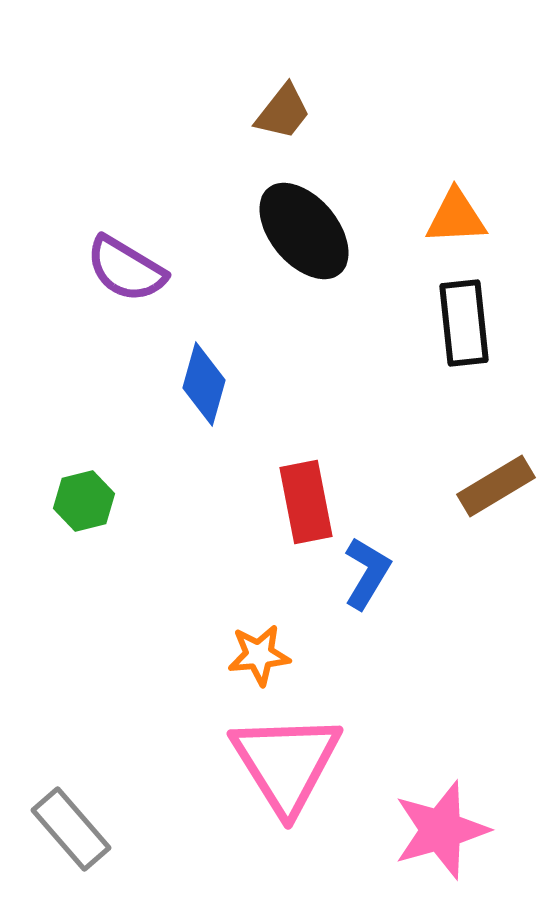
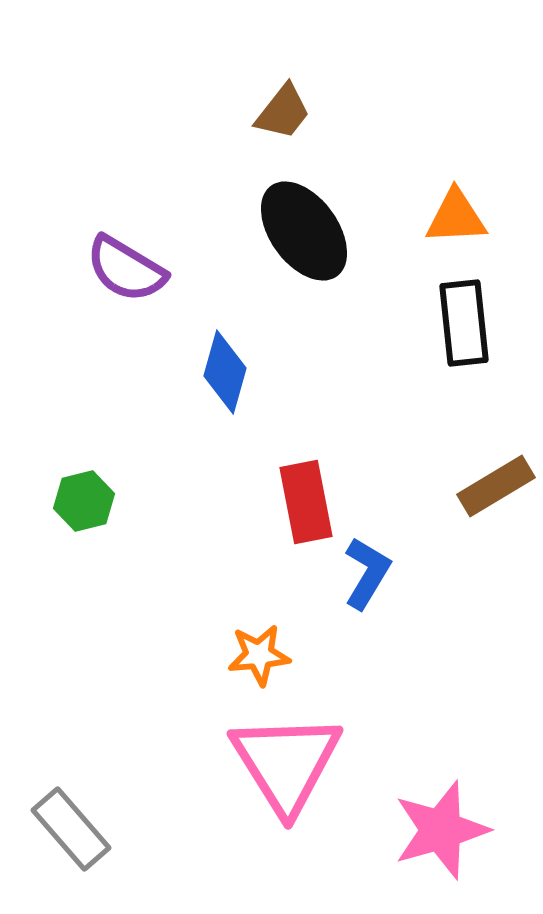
black ellipse: rotated 4 degrees clockwise
blue diamond: moved 21 px right, 12 px up
